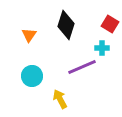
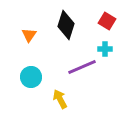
red square: moved 3 px left, 3 px up
cyan cross: moved 3 px right, 1 px down
cyan circle: moved 1 px left, 1 px down
